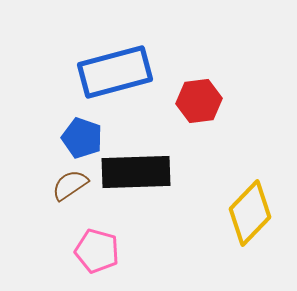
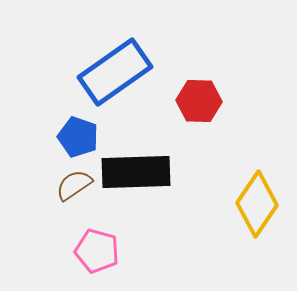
blue rectangle: rotated 20 degrees counterclockwise
red hexagon: rotated 9 degrees clockwise
blue pentagon: moved 4 px left, 1 px up
brown semicircle: moved 4 px right
yellow diamond: moved 7 px right, 9 px up; rotated 10 degrees counterclockwise
